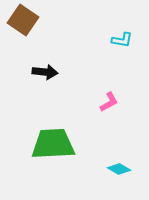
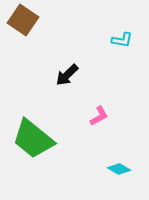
black arrow: moved 22 px right, 3 px down; rotated 130 degrees clockwise
pink L-shape: moved 10 px left, 14 px down
green trapezoid: moved 20 px left, 5 px up; rotated 138 degrees counterclockwise
